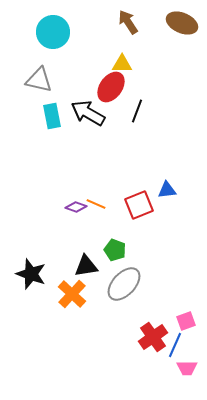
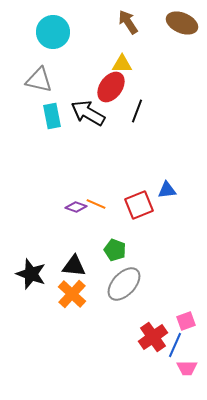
black triangle: moved 12 px left; rotated 15 degrees clockwise
